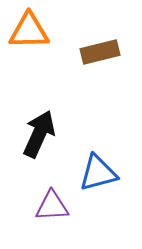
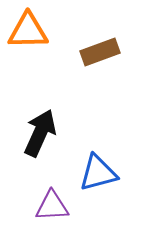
orange triangle: moved 1 px left
brown rectangle: rotated 6 degrees counterclockwise
black arrow: moved 1 px right, 1 px up
